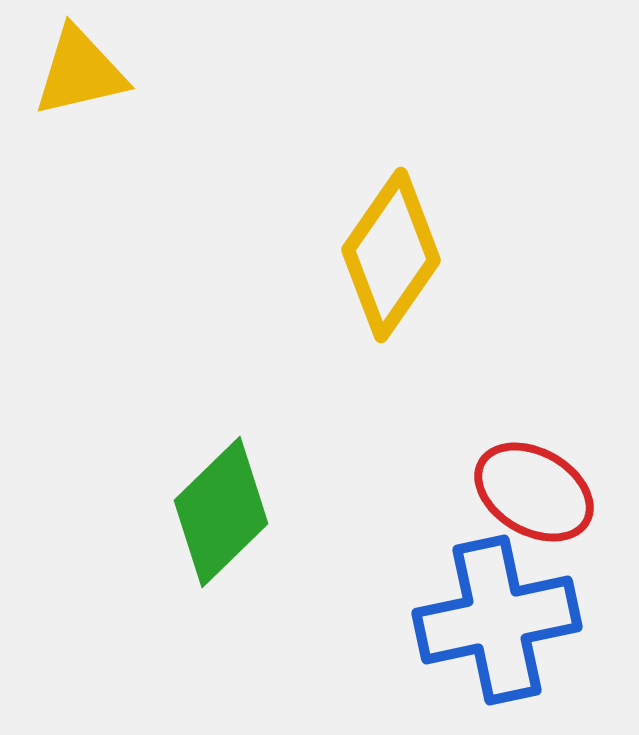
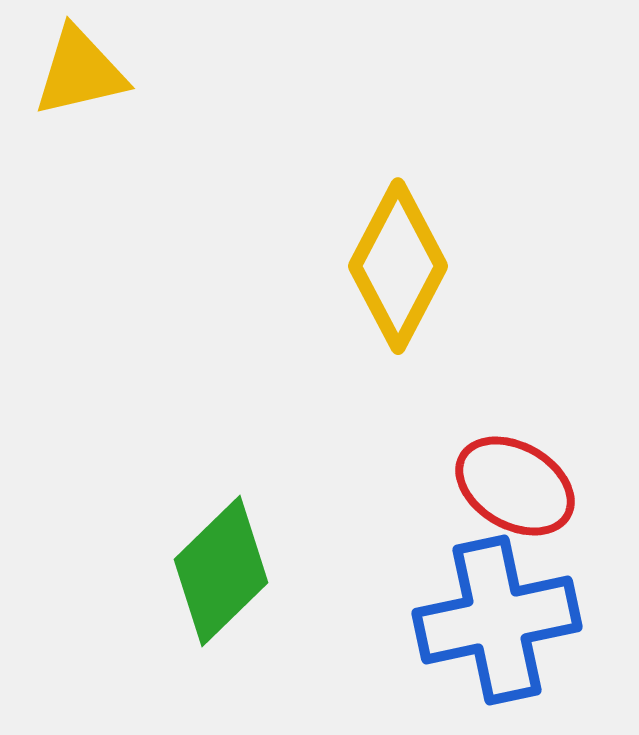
yellow diamond: moved 7 px right, 11 px down; rotated 7 degrees counterclockwise
red ellipse: moved 19 px left, 6 px up
green diamond: moved 59 px down
